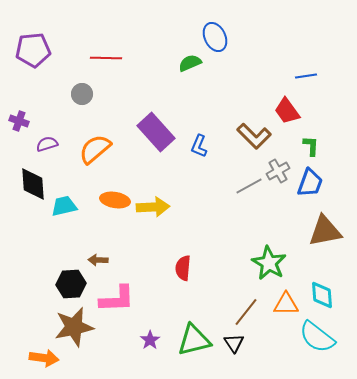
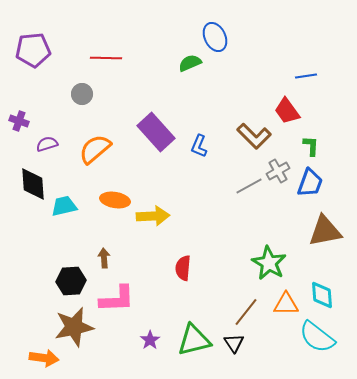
yellow arrow: moved 9 px down
brown arrow: moved 6 px right, 2 px up; rotated 84 degrees clockwise
black hexagon: moved 3 px up
